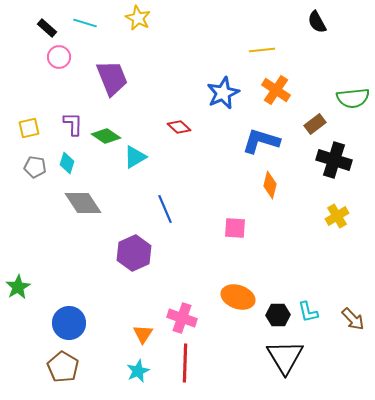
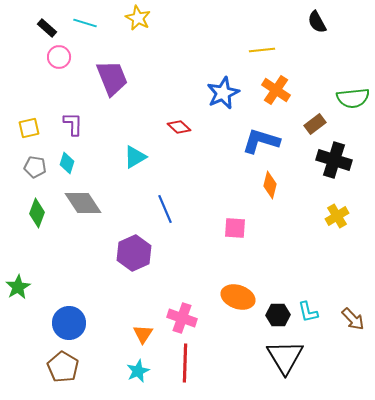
green diamond: moved 69 px left, 77 px down; rotated 76 degrees clockwise
